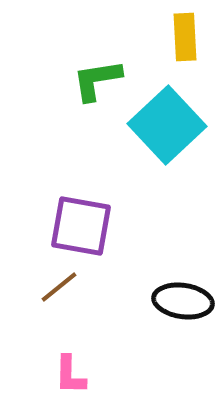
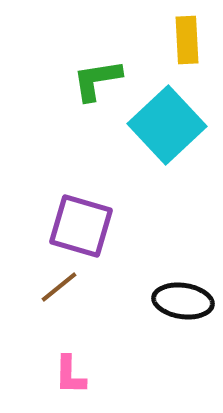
yellow rectangle: moved 2 px right, 3 px down
purple square: rotated 6 degrees clockwise
